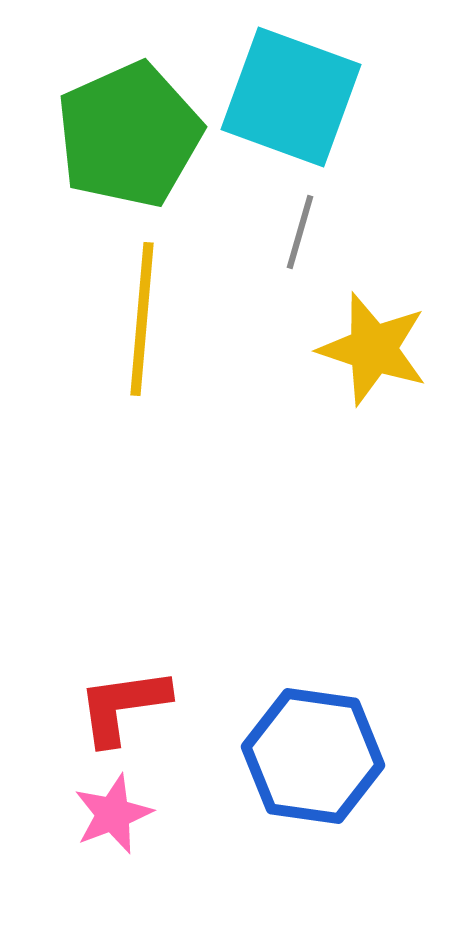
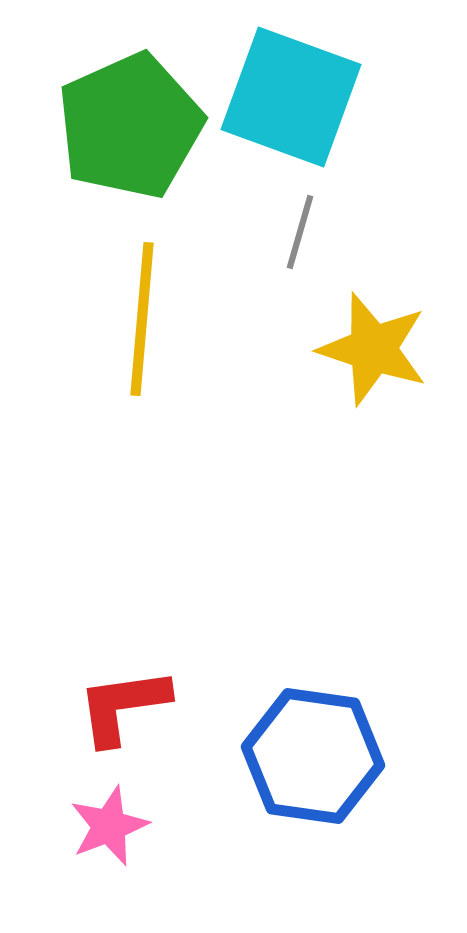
green pentagon: moved 1 px right, 9 px up
pink star: moved 4 px left, 12 px down
